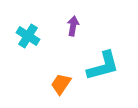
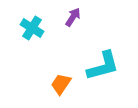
purple arrow: moved 9 px up; rotated 24 degrees clockwise
cyan cross: moved 4 px right, 8 px up
